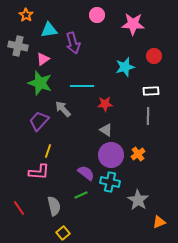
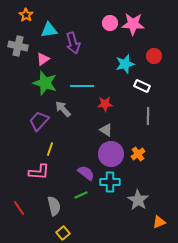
pink circle: moved 13 px right, 8 px down
cyan star: moved 3 px up
green star: moved 5 px right
white rectangle: moved 9 px left, 5 px up; rotated 28 degrees clockwise
yellow line: moved 2 px right, 2 px up
purple circle: moved 1 px up
cyan cross: rotated 12 degrees counterclockwise
